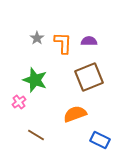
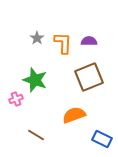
pink cross: moved 3 px left, 3 px up; rotated 16 degrees clockwise
orange semicircle: moved 1 px left, 1 px down
blue rectangle: moved 2 px right, 1 px up
